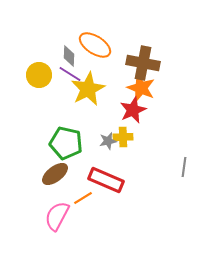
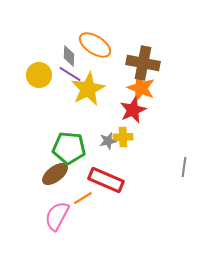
green pentagon: moved 3 px right, 5 px down; rotated 8 degrees counterclockwise
